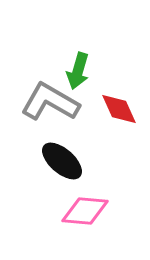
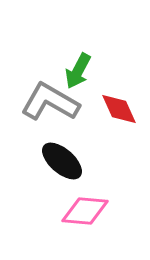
green arrow: rotated 12 degrees clockwise
